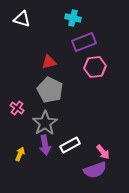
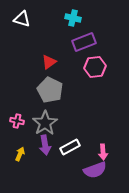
red triangle: rotated 21 degrees counterclockwise
pink cross: moved 13 px down; rotated 24 degrees counterclockwise
white rectangle: moved 2 px down
pink arrow: rotated 35 degrees clockwise
